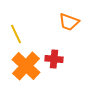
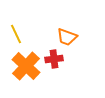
orange trapezoid: moved 2 px left, 15 px down
red cross: rotated 12 degrees counterclockwise
